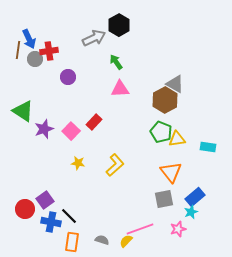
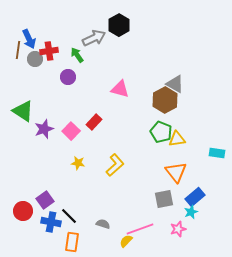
green arrow: moved 39 px left, 7 px up
pink triangle: rotated 18 degrees clockwise
cyan rectangle: moved 9 px right, 6 px down
orange triangle: moved 5 px right
red circle: moved 2 px left, 2 px down
gray semicircle: moved 1 px right, 16 px up
